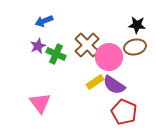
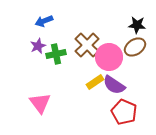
brown ellipse: rotated 20 degrees counterclockwise
green cross: rotated 36 degrees counterclockwise
